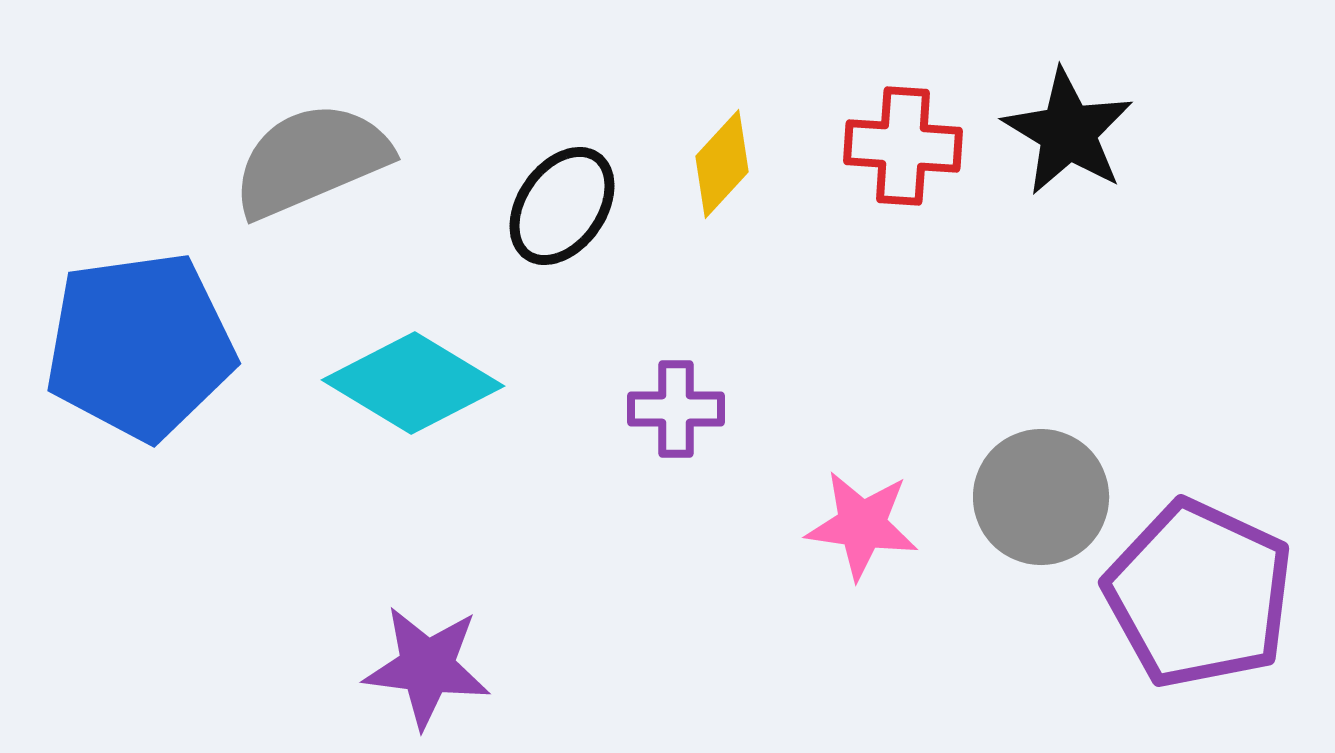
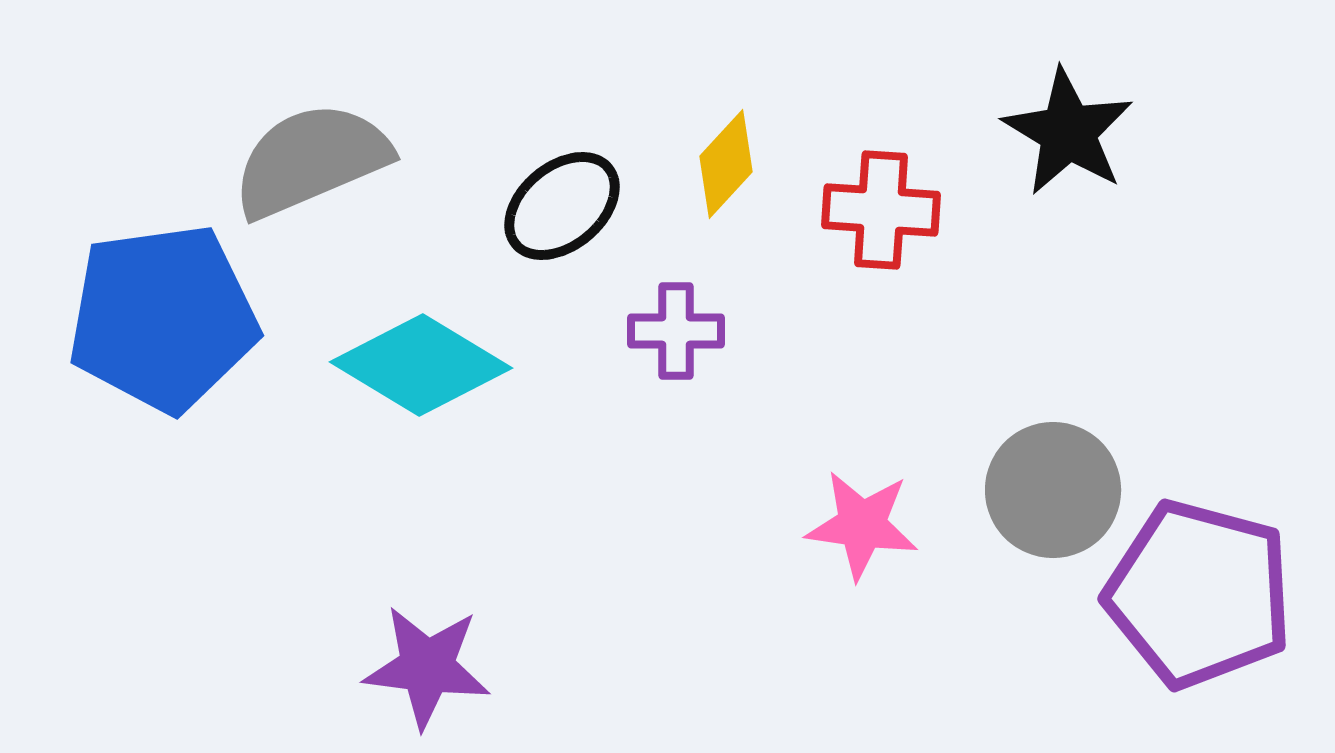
red cross: moved 22 px left, 64 px down
yellow diamond: moved 4 px right
black ellipse: rotated 15 degrees clockwise
blue pentagon: moved 23 px right, 28 px up
cyan diamond: moved 8 px right, 18 px up
purple cross: moved 78 px up
gray circle: moved 12 px right, 7 px up
purple pentagon: rotated 10 degrees counterclockwise
